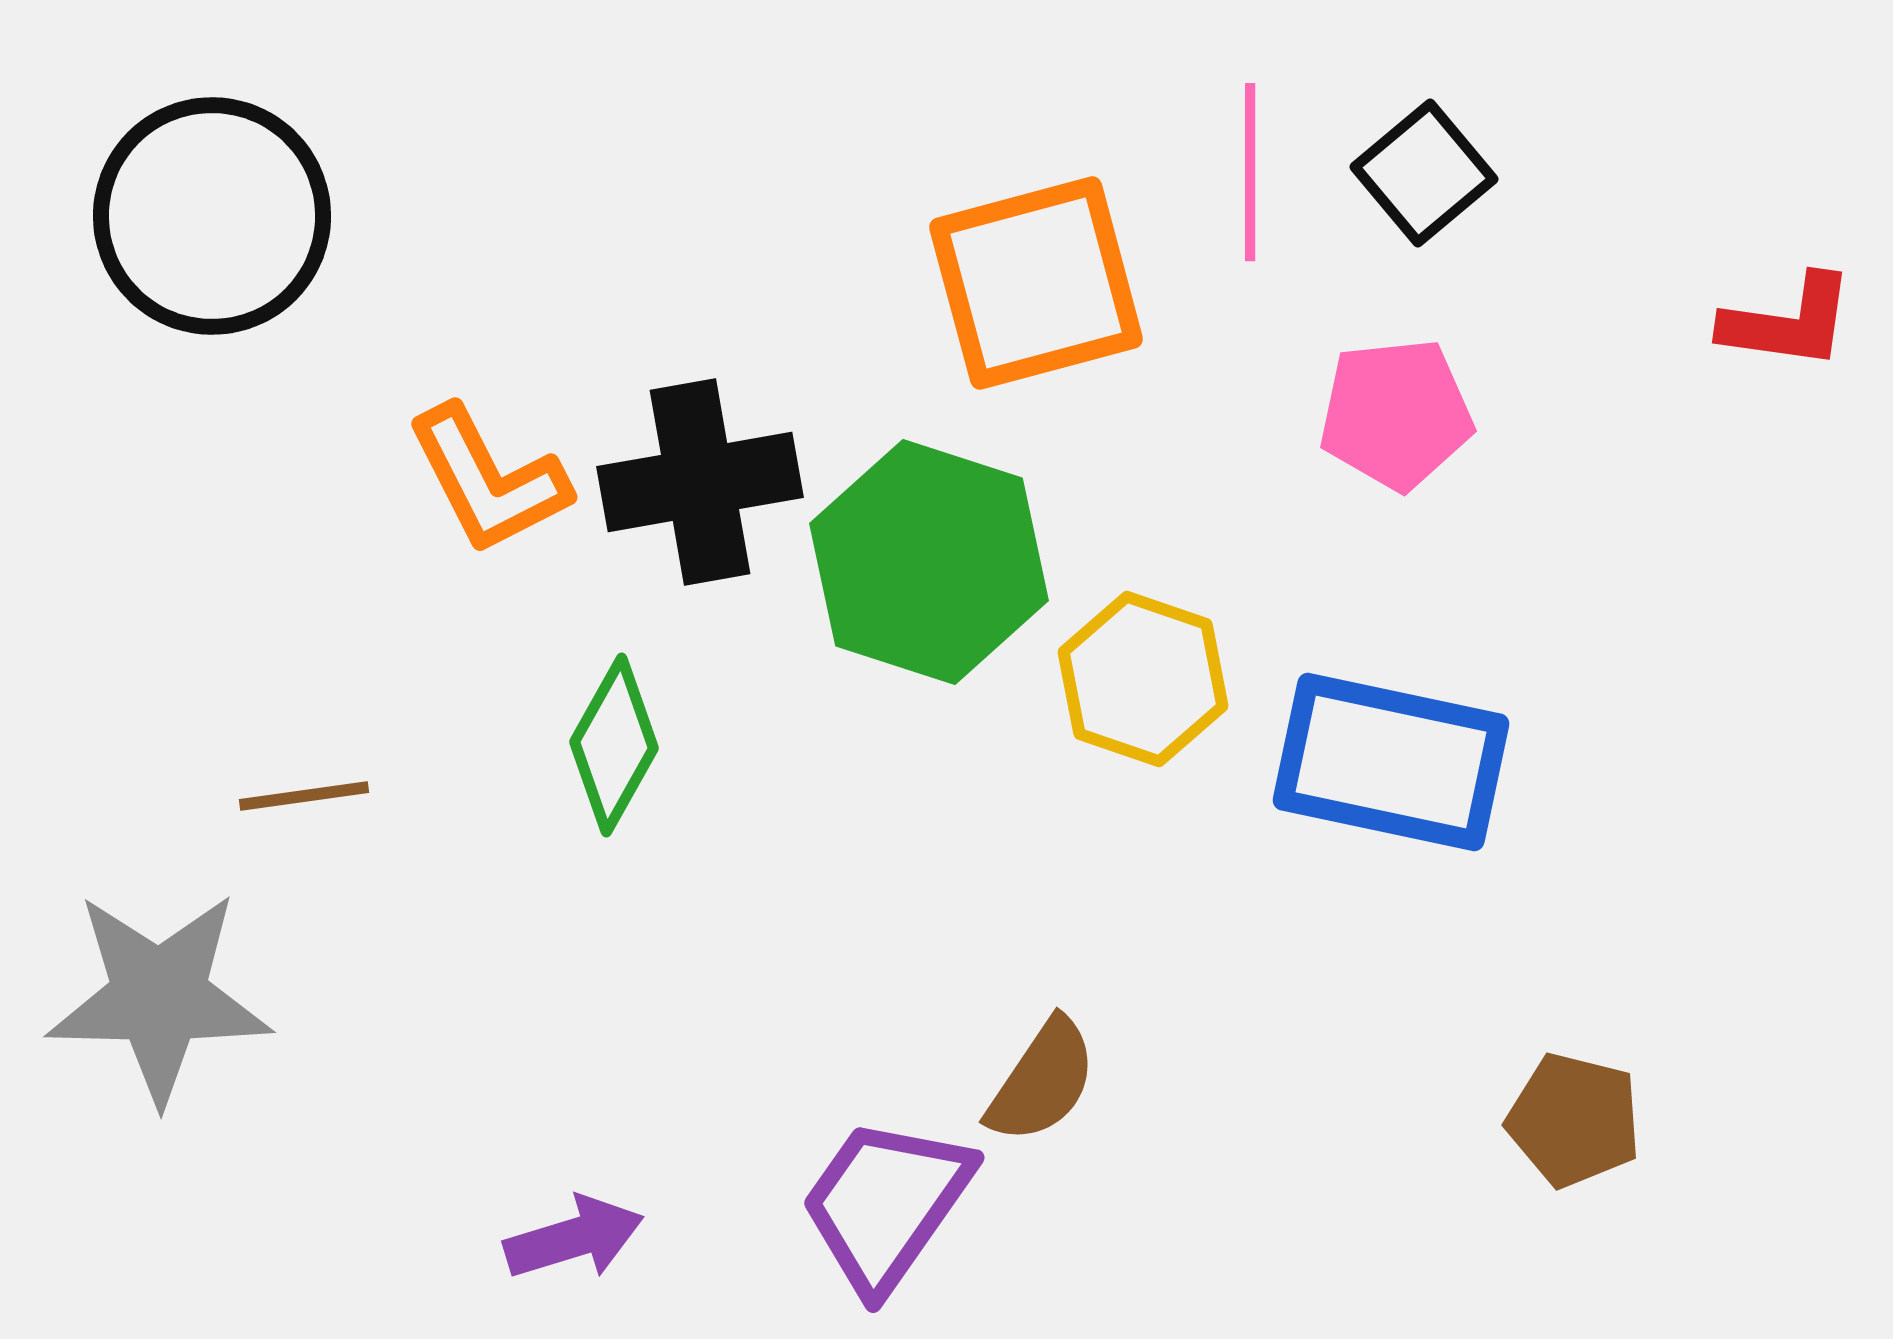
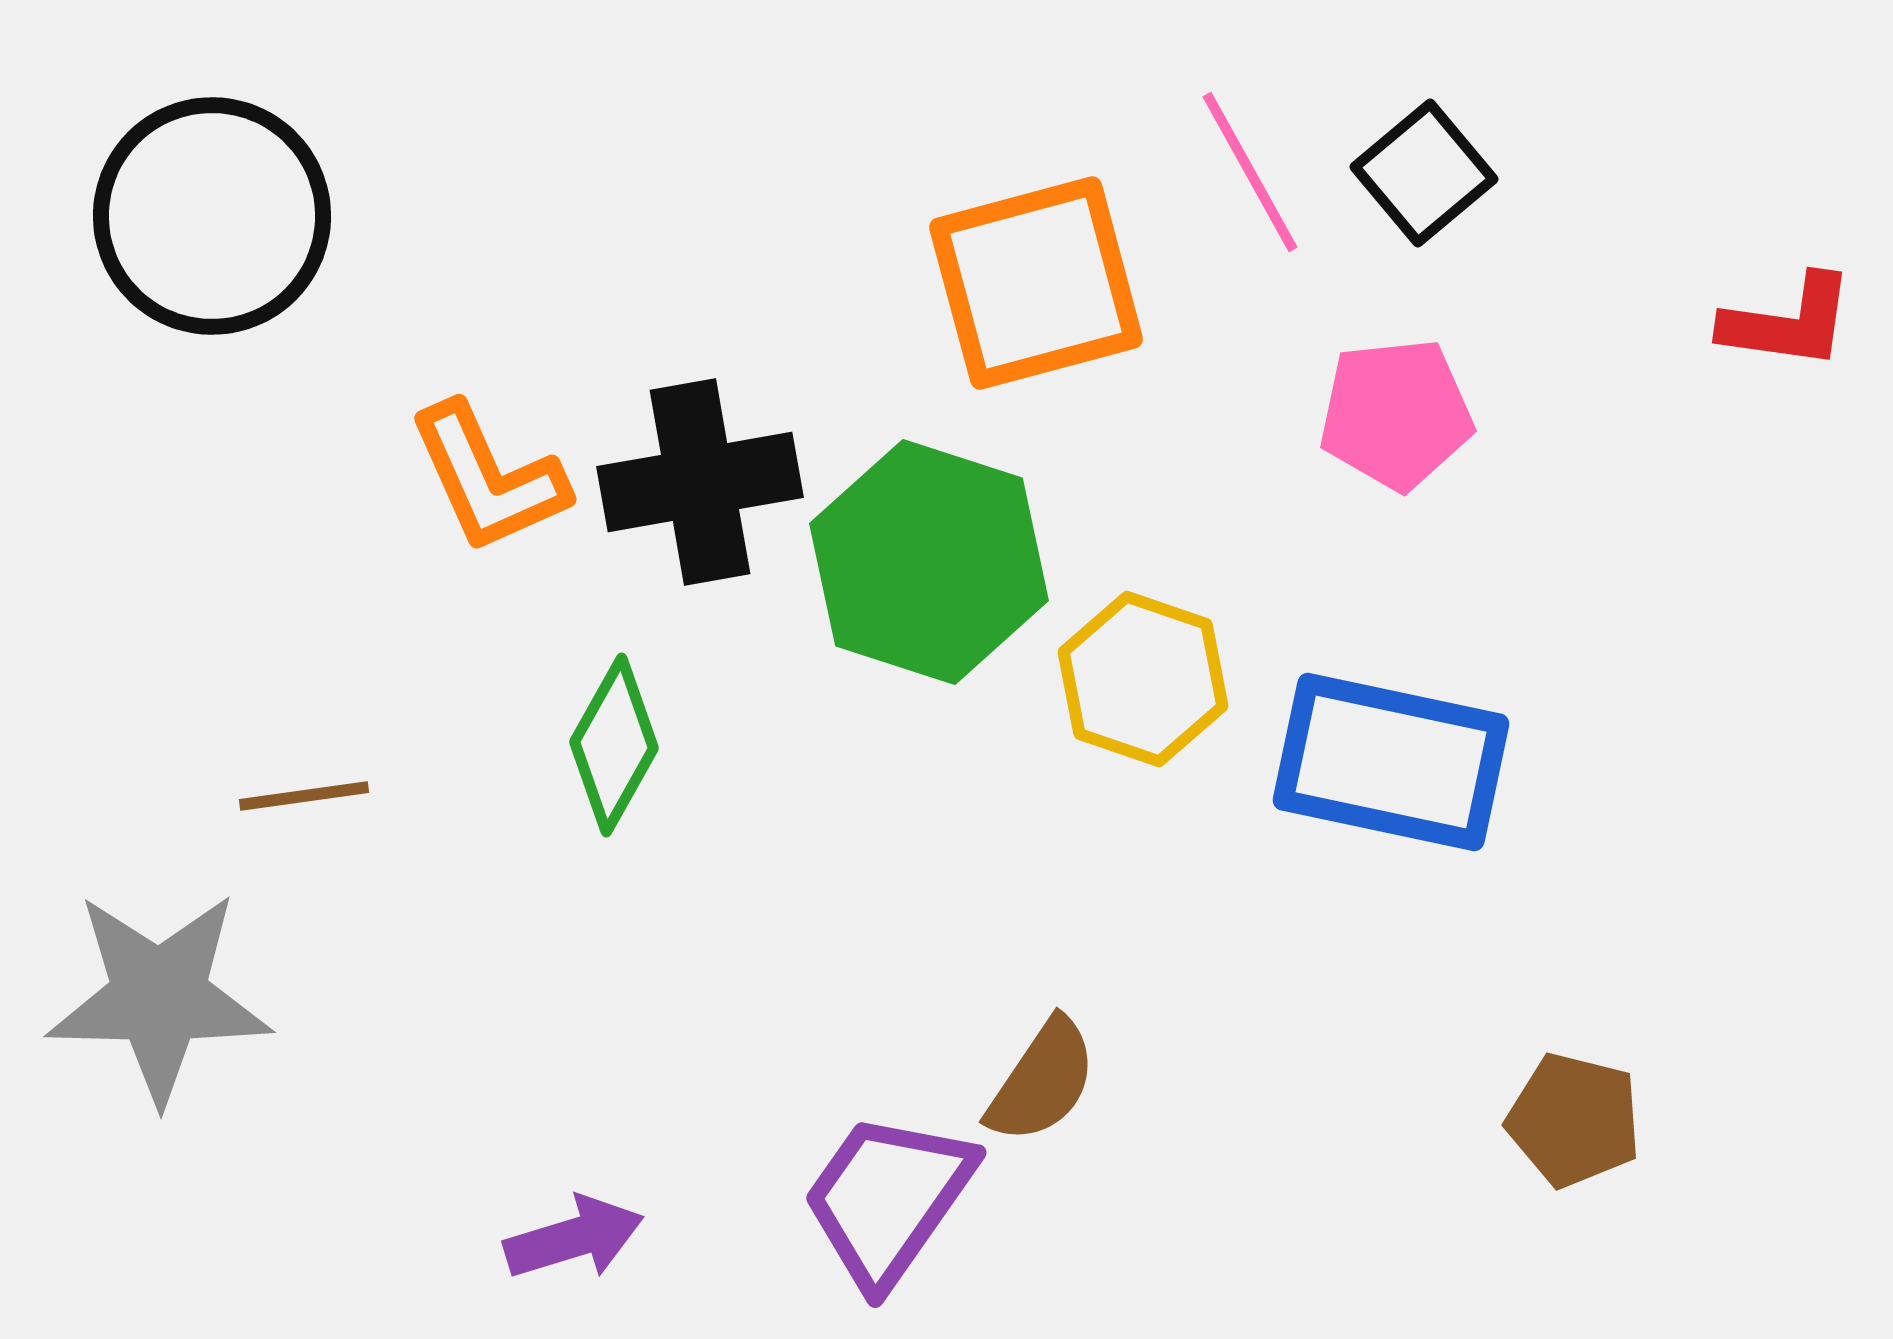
pink line: rotated 29 degrees counterclockwise
orange L-shape: moved 2 px up; rotated 3 degrees clockwise
purple trapezoid: moved 2 px right, 5 px up
